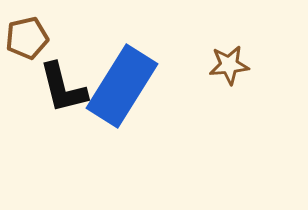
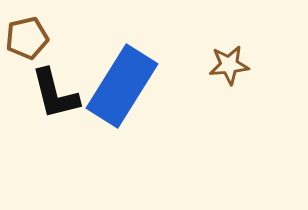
black L-shape: moved 8 px left, 6 px down
